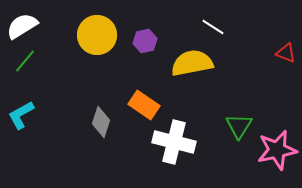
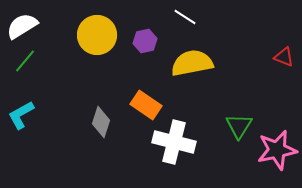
white line: moved 28 px left, 10 px up
red triangle: moved 2 px left, 4 px down
orange rectangle: moved 2 px right
